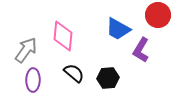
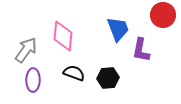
red circle: moved 5 px right
blue trapezoid: rotated 140 degrees counterclockwise
purple L-shape: rotated 20 degrees counterclockwise
black semicircle: rotated 20 degrees counterclockwise
